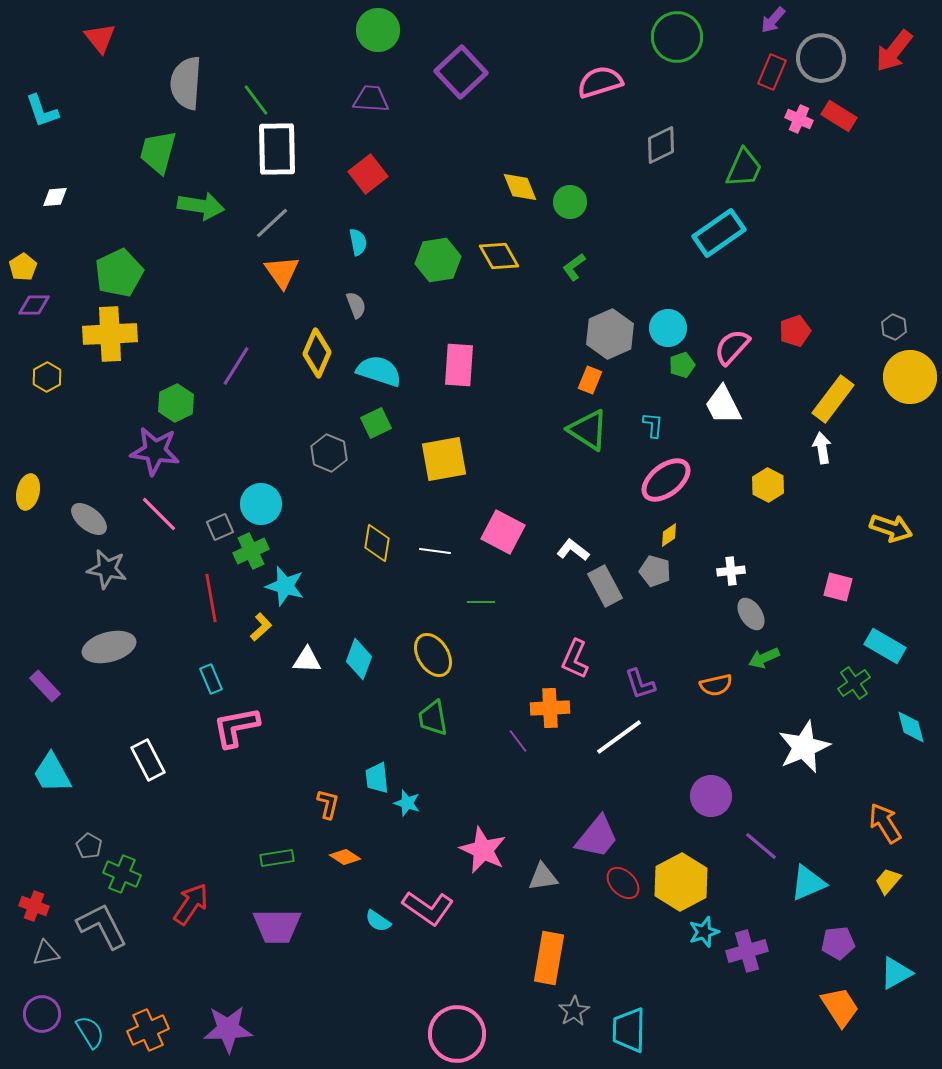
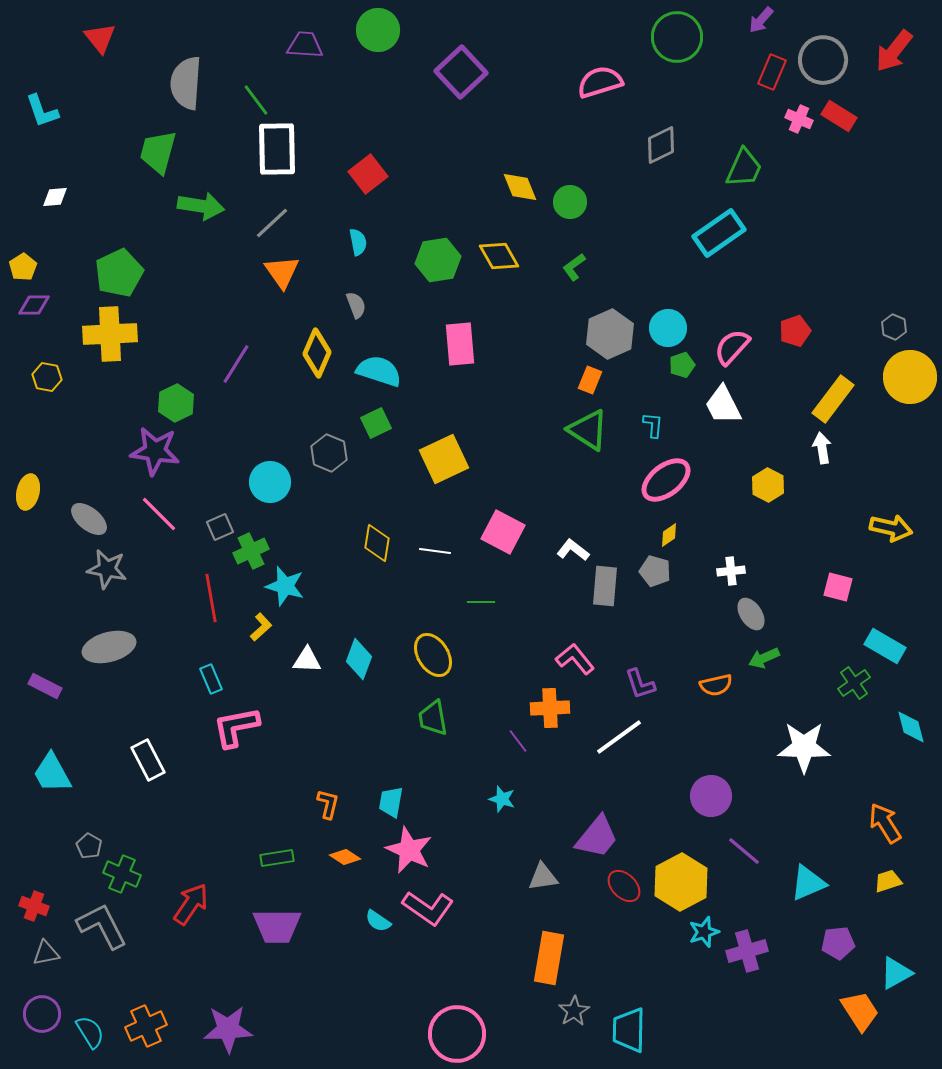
purple arrow at (773, 20): moved 12 px left
gray circle at (821, 58): moved 2 px right, 2 px down
purple trapezoid at (371, 99): moved 66 px left, 54 px up
pink rectangle at (459, 365): moved 1 px right, 21 px up; rotated 9 degrees counterclockwise
purple line at (236, 366): moved 2 px up
yellow hexagon at (47, 377): rotated 20 degrees counterclockwise
yellow square at (444, 459): rotated 15 degrees counterclockwise
cyan circle at (261, 504): moved 9 px right, 22 px up
yellow arrow at (891, 528): rotated 6 degrees counterclockwise
gray rectangle at (605, 586): rotated 33 degrees clockwise
pink L-shape at (575, 659): rotated 117 degrees clockwise
purple rectangle at (45, 686): rotated 20 degrees counterclockwise
white star at (804, 747): rotated 24 degrees clockwise
cyan trapezoid at (377, 778): moved 14 px right, 24 px down; rotated 16 degrees clockwise
cyan star at (407, 803): moved 95 px right, 4 px up
purple line at (761, 846): moved 17 px left, 5 px down
pink star at (483, 850): moved 74 px left
yellow trapezoid at (888, 881): rotated 32 degrees clockwise
red ellipse at (623, 883): moved 1 px right, 3 px down
orange trapezoid at (840, 1007): moved 20 px right, 4 px down
orange cross at (148, 1030): moved 2 px left, 4 px up
